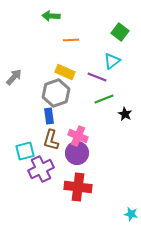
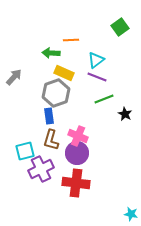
green arrow: moved 37 px down
green square: moved 5 px up; rotated 18 degrees clockwise
cyan triangle: moved 16 px left, 1 px up
yellow rectangle: moved 1 px left, 1 px down
red cross: moved 2 px left, 4 px up
